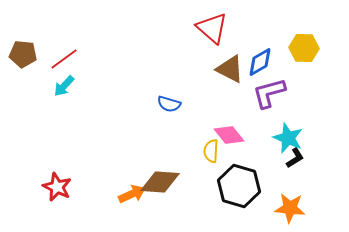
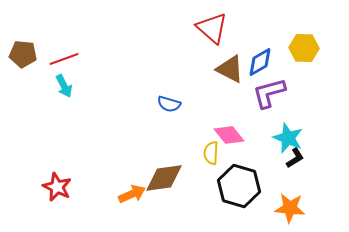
red line: rotated 16 degrees clockwise
cyan arrow: rotated 70 degrees counterclockwise
yellow semicircle: moved 2 px down
brown diamond: moved 4 px right, 4 px up; rotated 12 degrees counterclockwise
